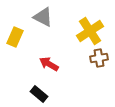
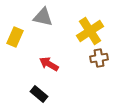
gray triangle: rotated 15 degrees counterclockwise
